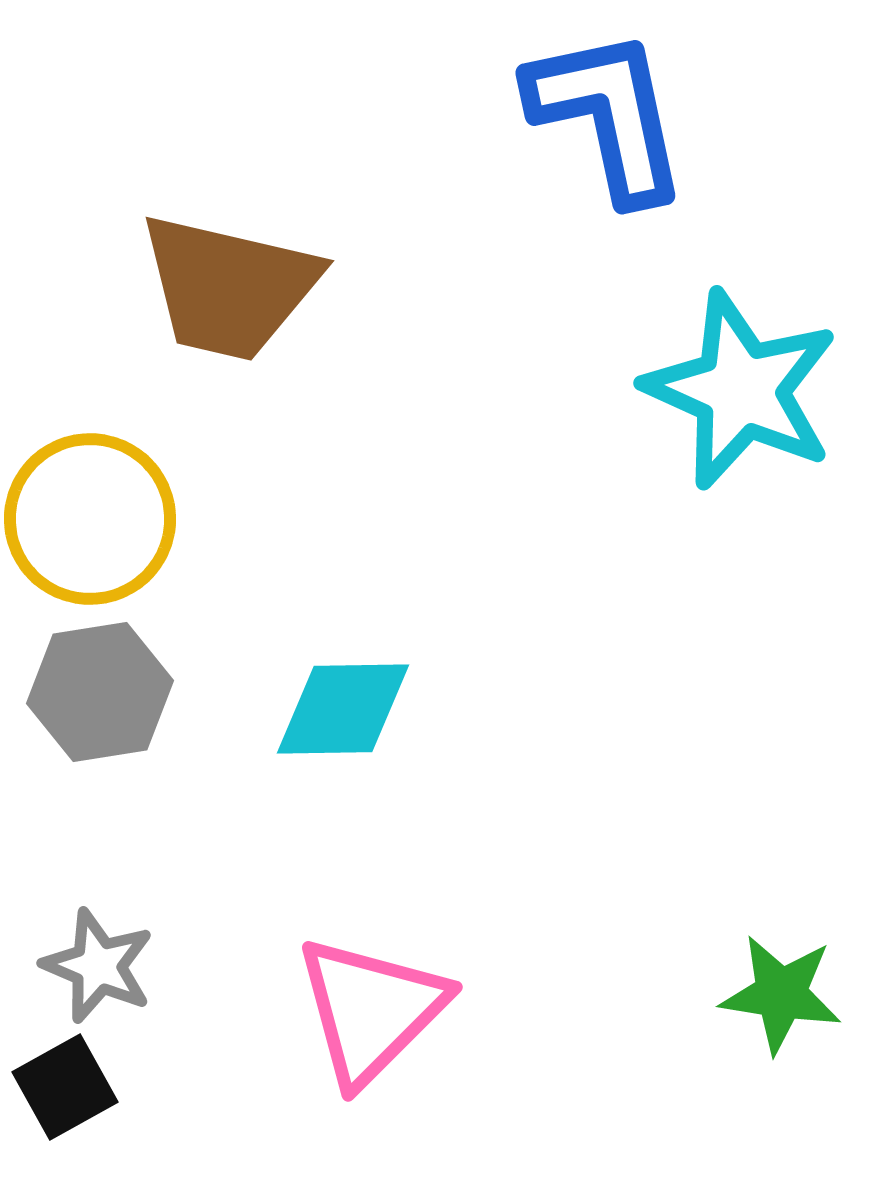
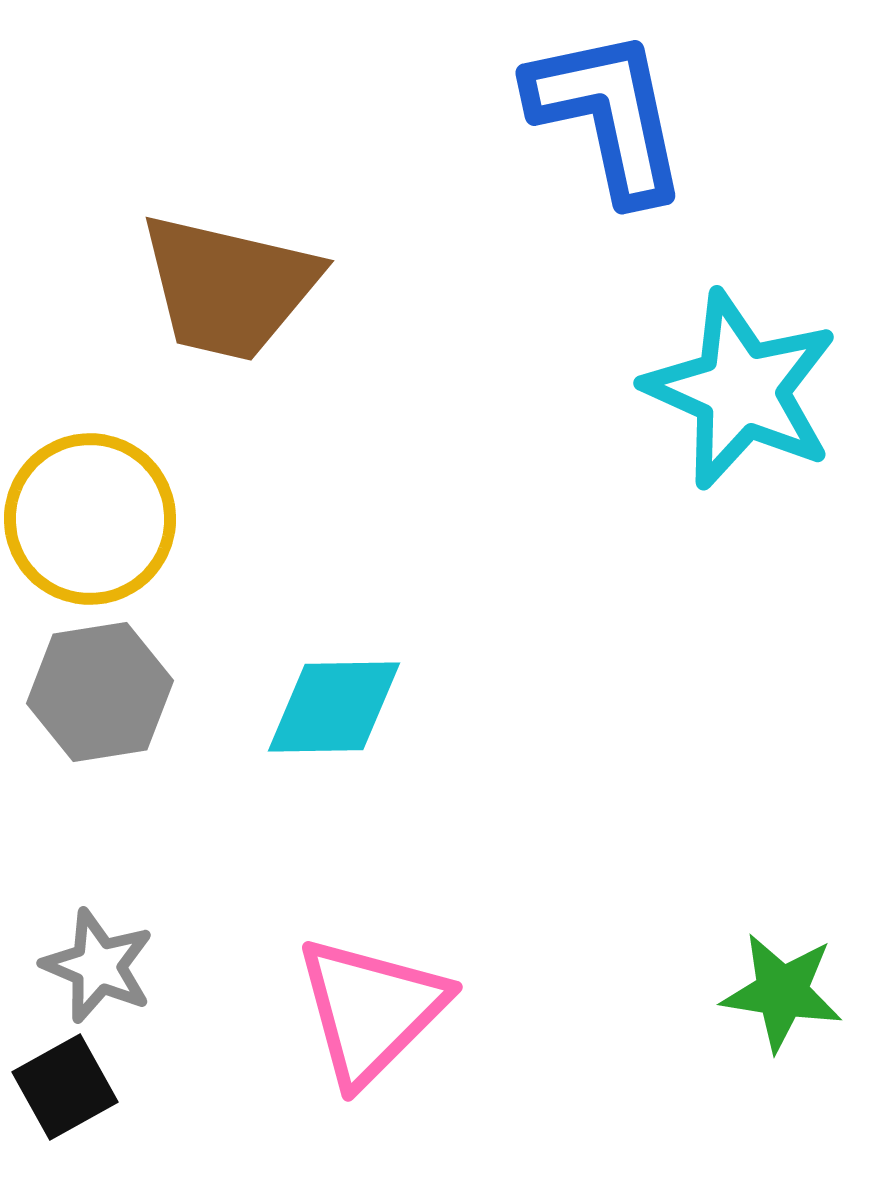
cyan diamond: moved 9 px left, 2 px up
green star: moved 1 px right, 2 px up
